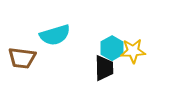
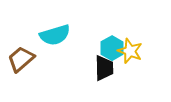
yellow star: moved 3 px left; rotated 25 degrees clockwise
brown trapezoid: moved 1 px left, 1 px down; rotated 132 degrees clockwise
